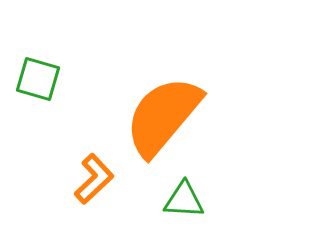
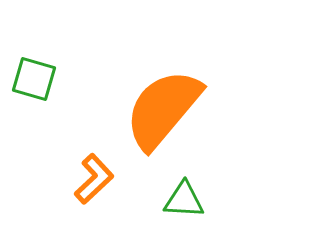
green square: moved 4 px left
orange semicircle: moved 7 px up
